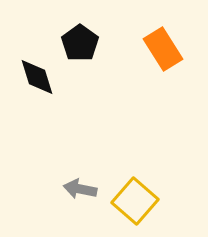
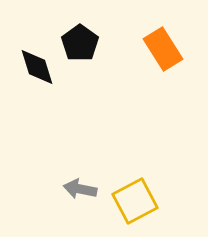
black diamond: moved 10 px up
yellow square: rotated 21 degrees clockwise
